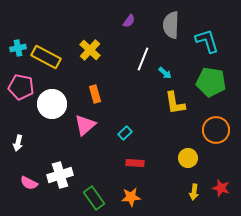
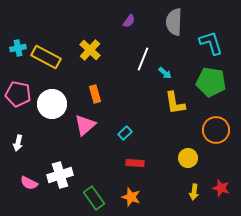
gray semicircle: moved 3 px right, 3 px up
cyan L-shape: moved 4 px right, 2 px down
pink pentagon: moved 3 px left, 7 px down
orange star: rotated 24 degrees clockwise
